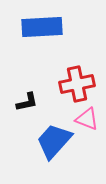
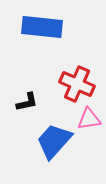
blue rectangle: rotated 9 degrees clockwise
red cross: rotated 36 degrees clockwise
pink triangle: moved 2 px right; rotated 30 degrees counterclockwise
